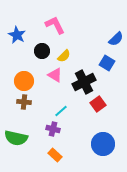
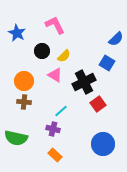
blue star: moved 2 px up
